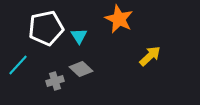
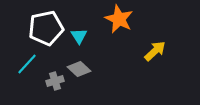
yellow arrow: moved 5 px right, 5 px up
cyan line: moved 9 px right, 1 px up
gray diamond: moved 2 px left
